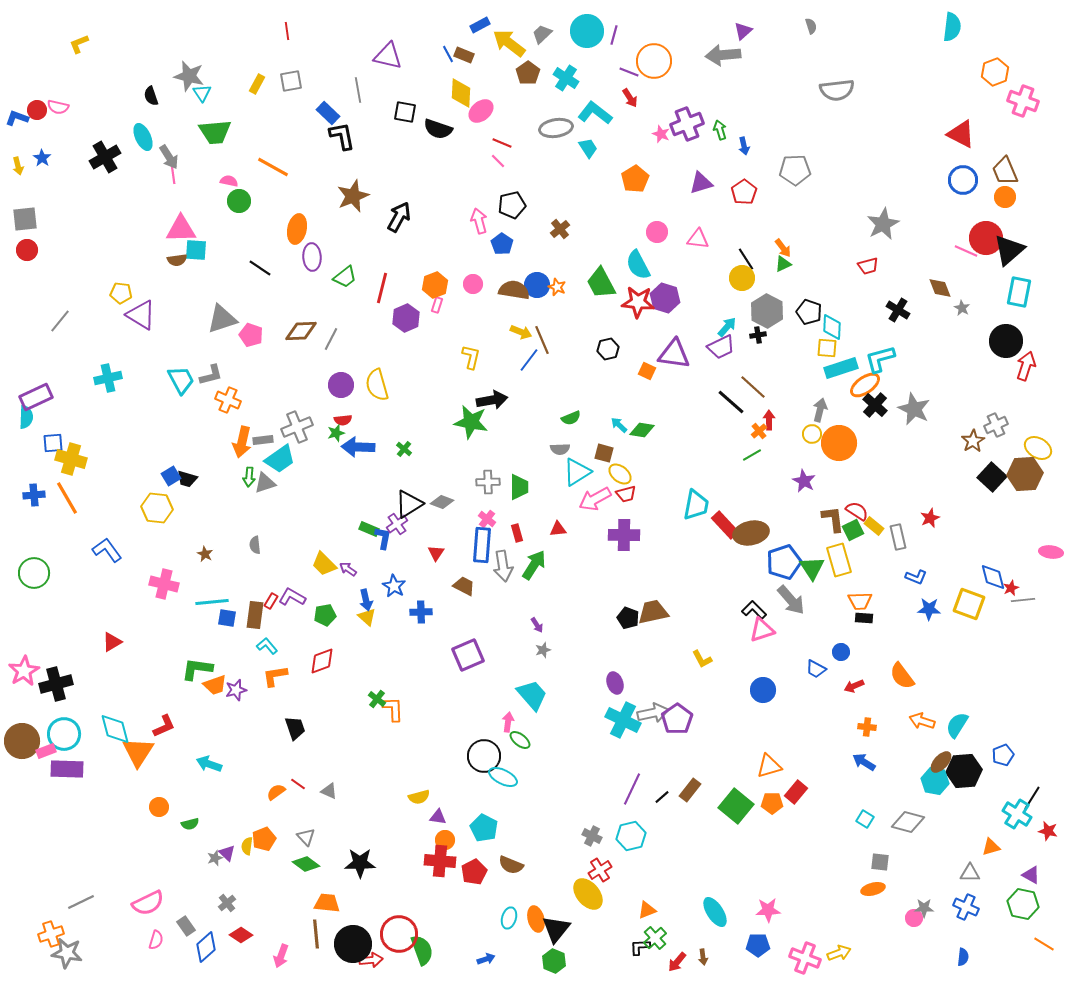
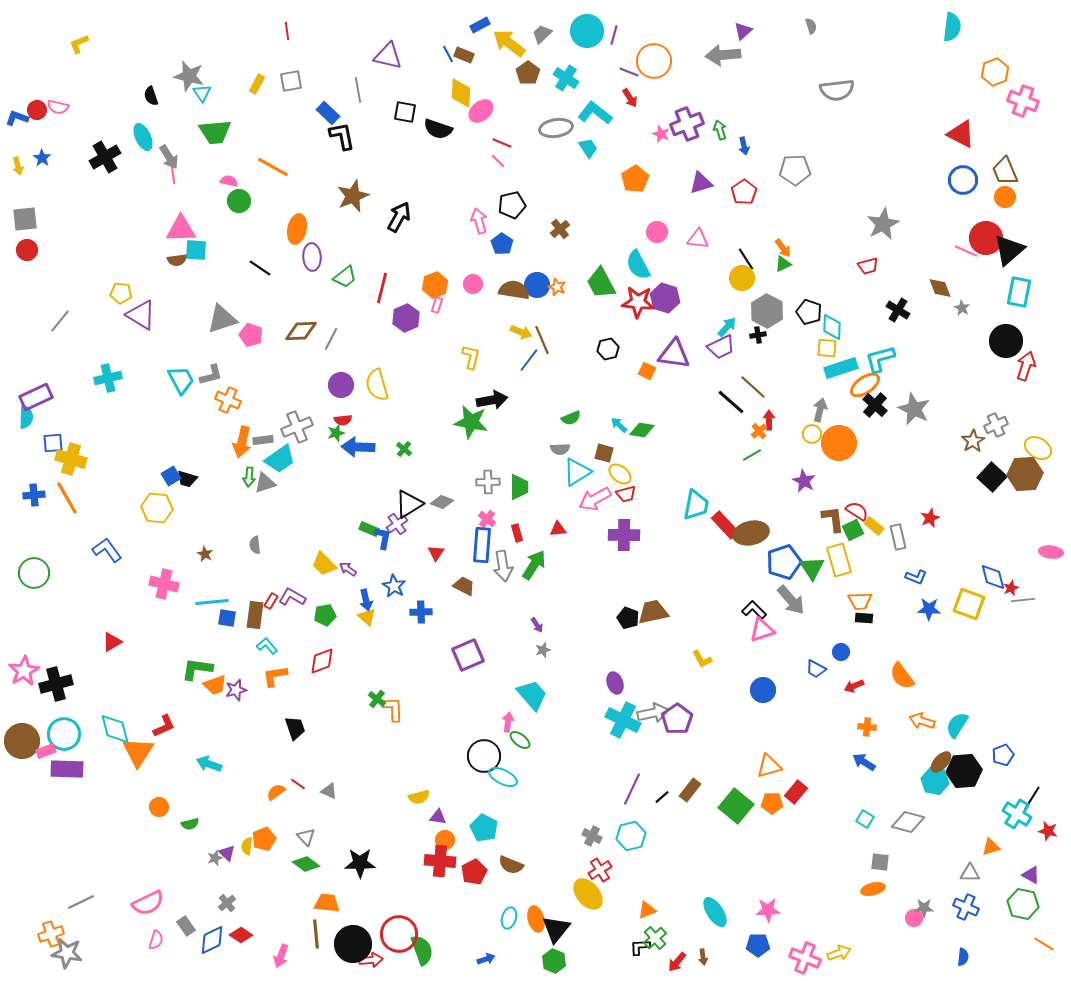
blue diamond at (206, 947): moved 6 px right, 7 px up; rotated 16 degrees clockwise
